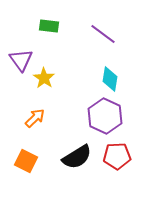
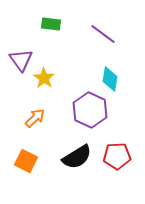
green rectangle: moved 2 px right, 2 px up
purple hexagon: moved 15 px left, 6 px up
